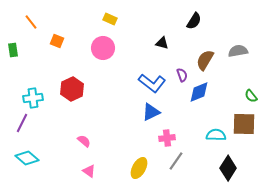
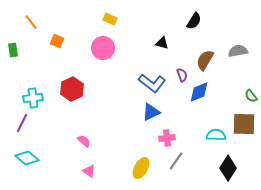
yellow ellipse: moved 2 px right
